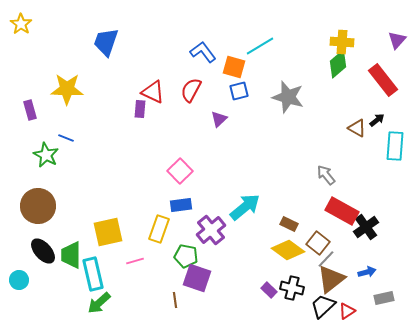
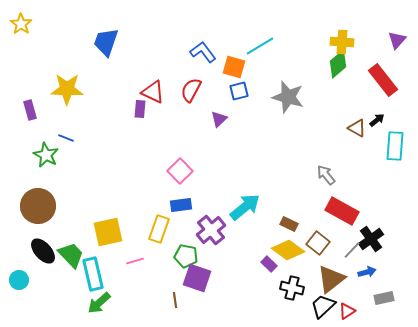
black cross at (366, 227): moved 5 px right, 12 px down
green trapezoid at (71, 255): rotated 136 degrees clockwise
gray line at (326, 259): moved 26 px right, 9 px up
purple rectangle at (269, 290): moved 26 px up
